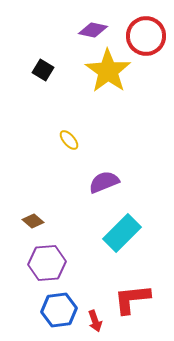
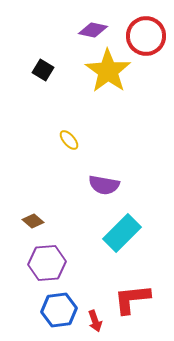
purple semicircle: moved 3 px down; rotated 148 degrees counterclockwise
